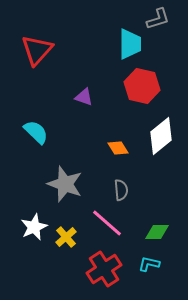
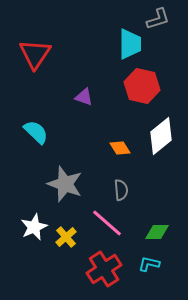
red triangle: moved 2 px left, 4 px down; rotated 8 degrees counterclockwise
orange diamond: moved 2 px right
